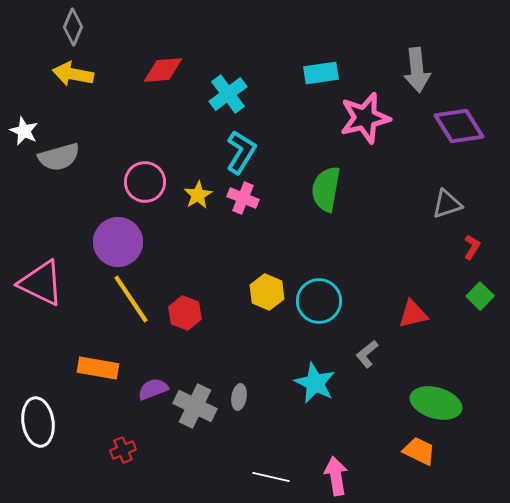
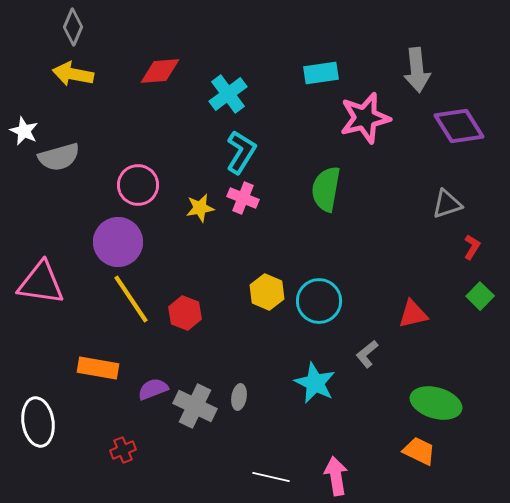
red diamond: moved 3 px left, 1 px down
pink circle: moved 7 px left, 3 px down
yellow star: moved 2 px right, 13 px down; rotated 20 degrees clockwise
pink triangle: rotated 18 degrees counterclockwise
